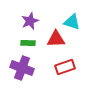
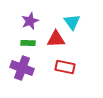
cyan triangle: rotated 36 degrees clockwise
red rectangle: rotated 30 degrees clockwise
